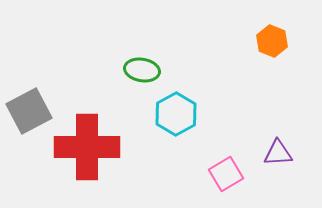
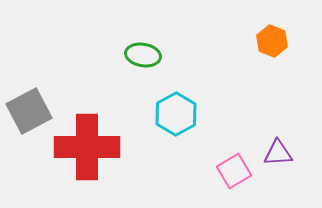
green ellipse: moved 1 px right, 15 px up
pink square: moved 8 px right, 3 px up
